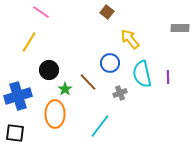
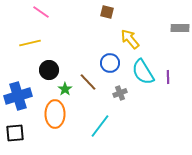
brown square: rotated 24 degrees counterclockwise
yellow line: moved 1 px right, 1 px down; rotated 45 degrees clockwise
cyan semicircle: moved 1 px right, 2 px up; rotated 20 degrees counterclockwise
black square: rotated 12 degrees counterclockwise
